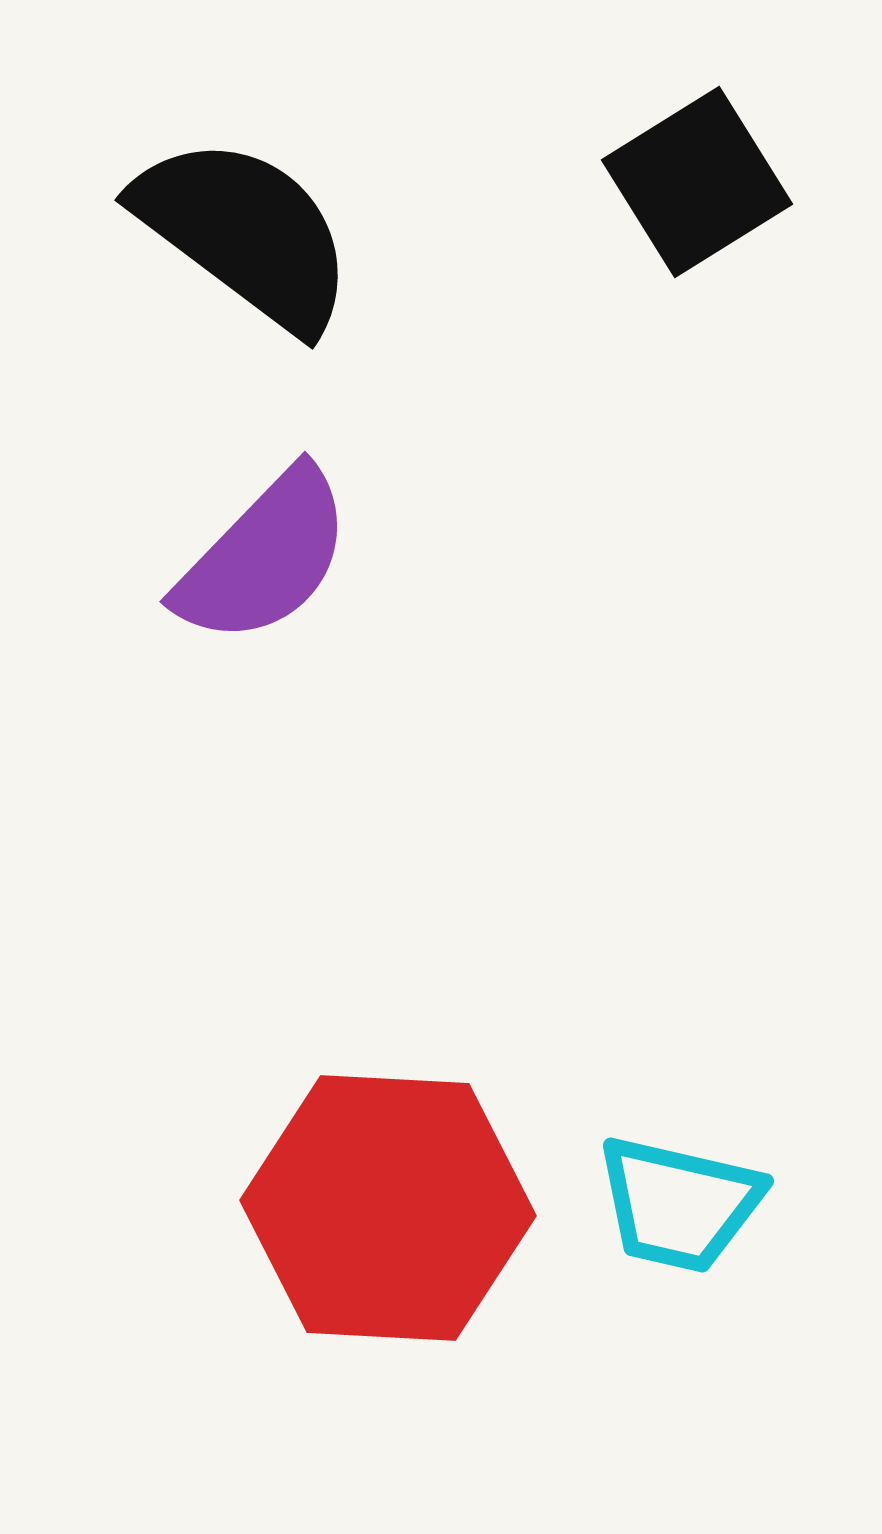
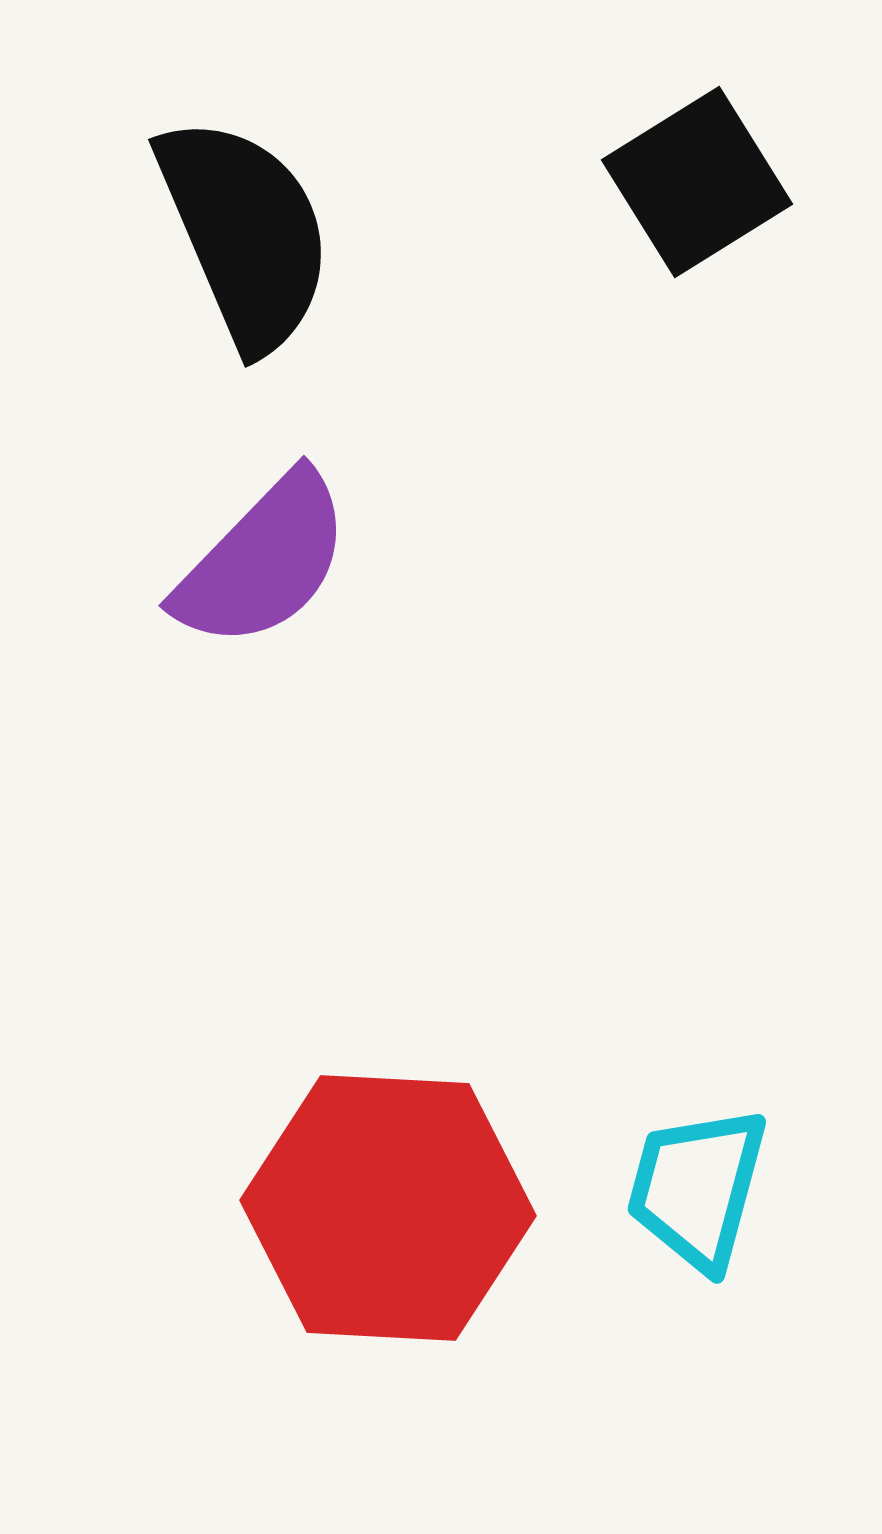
black semicircle: rotated 30 degrees clockwise
purple semicircle: moved 1 px left, 4 px down
cyan trapezoid: moved 18 px right, 16 px up; rotated 92 degrees clockwise
